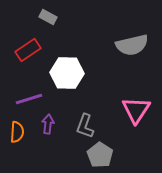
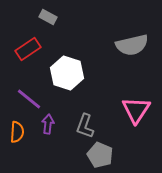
red rectangle: moved 1 px up
white hexagon: rotated 16 degrees clockwise
purple line: rotated 56 degrees clockwise
gray pentagon: rotated 10 degrees counterclockwise
